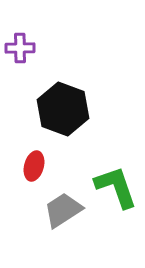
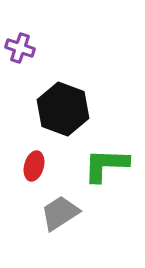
purple cross: rotated 20 degrees clockwise
green L-shape: moved 10 px left, 22 px up; rotated 69 degrees counterclockwise
gray trapezoid: moved 3 px left, 3 px down
